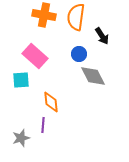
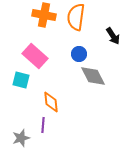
black arrow: moved 11 px right
cyan square: rotated 18 degrees clockwise
